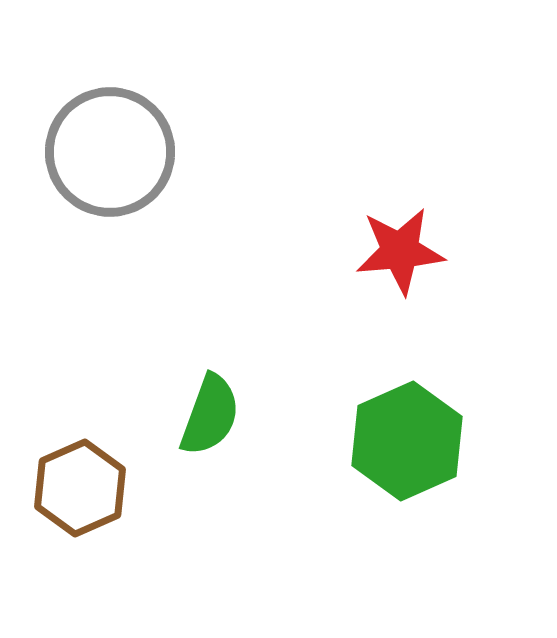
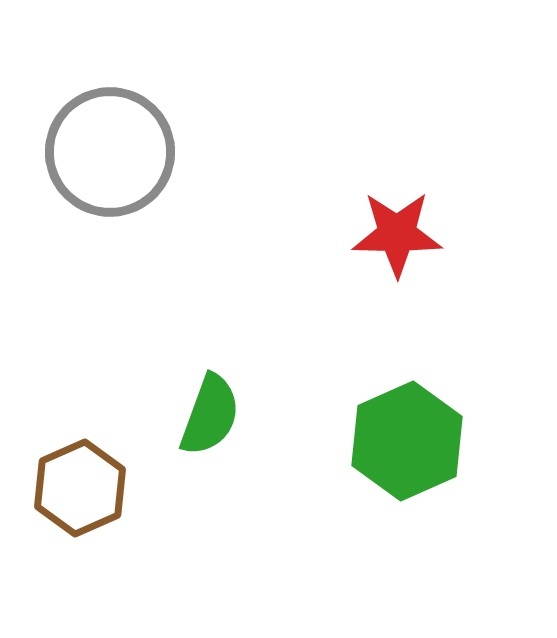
red star: moved 3 px left, 17 px up; rotated 6 degrees clockwise
